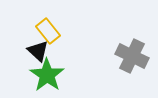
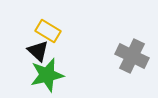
yellow rectangle: rotated 20 degrees counterclockwise
green star: rotated 24 degrees clockwise
